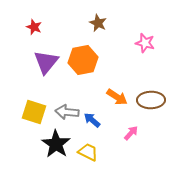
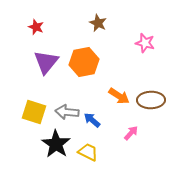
red star: moved 2 px right
orange hexagon: moved 1 px right, 2 px down
orange arrow: moved 2 px right, 1 px up
